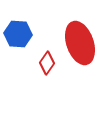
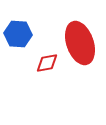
red diamond: rotated 45 degrees clockwise
